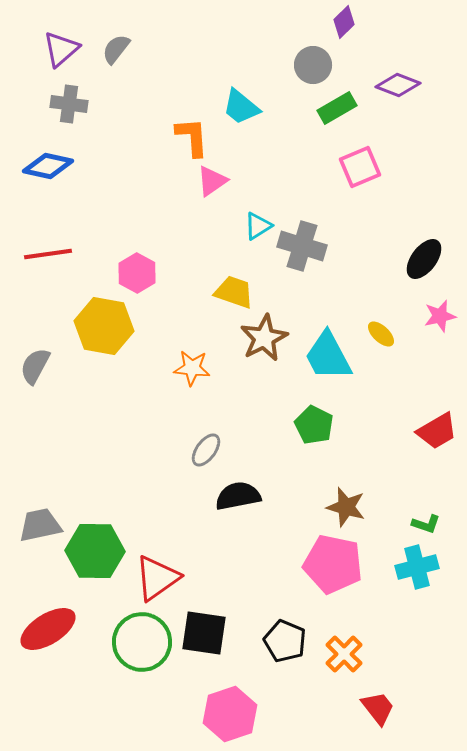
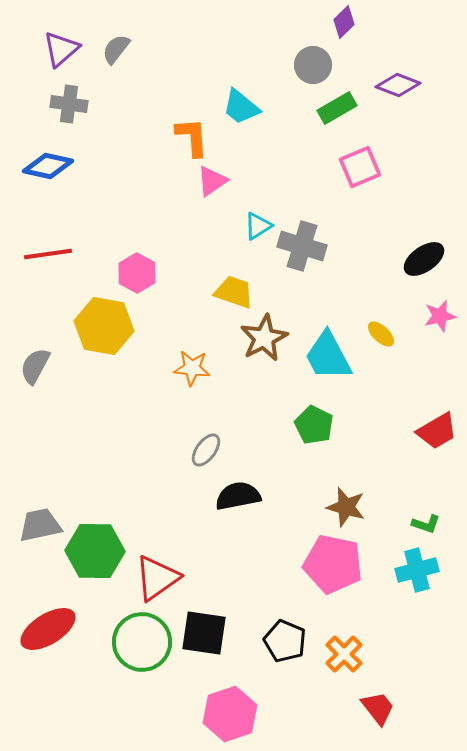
black ellipse at (424, 259): rotated 18 degrees clockwise
cyan cross at (417, 567): moved 3 px down
